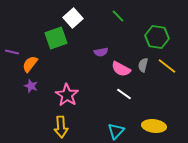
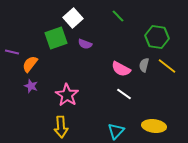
purple semicircle: moved 16 px left, 8 px up; rotated 32 degrees clockwise
gray semicircle: moved 1 px right
